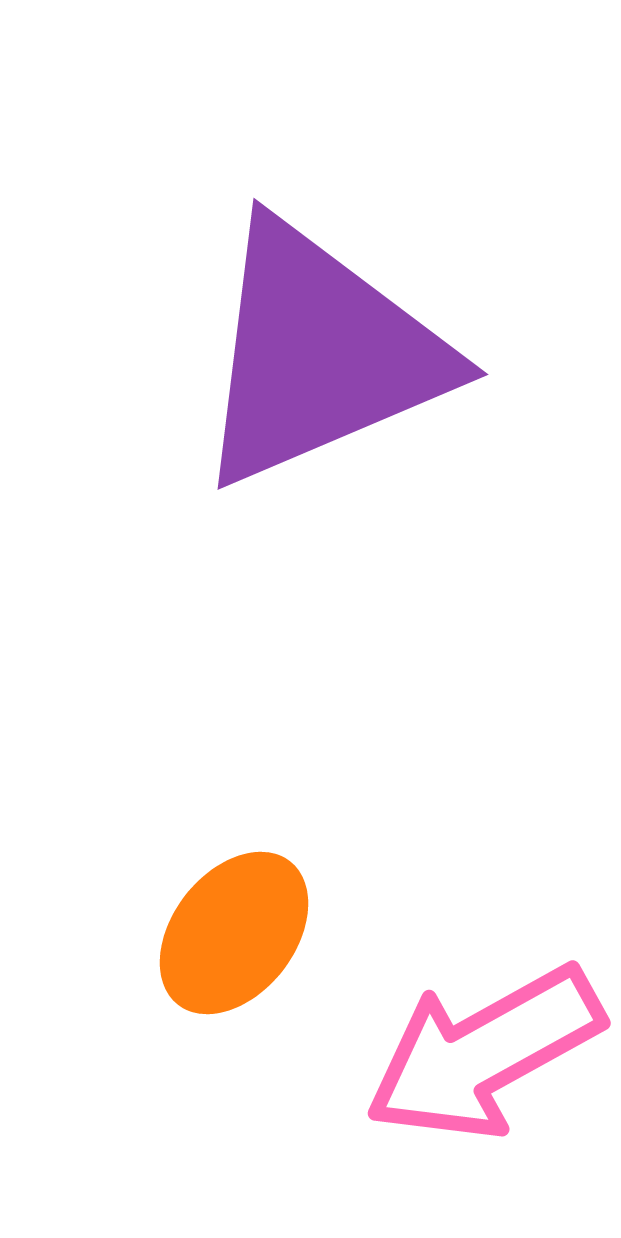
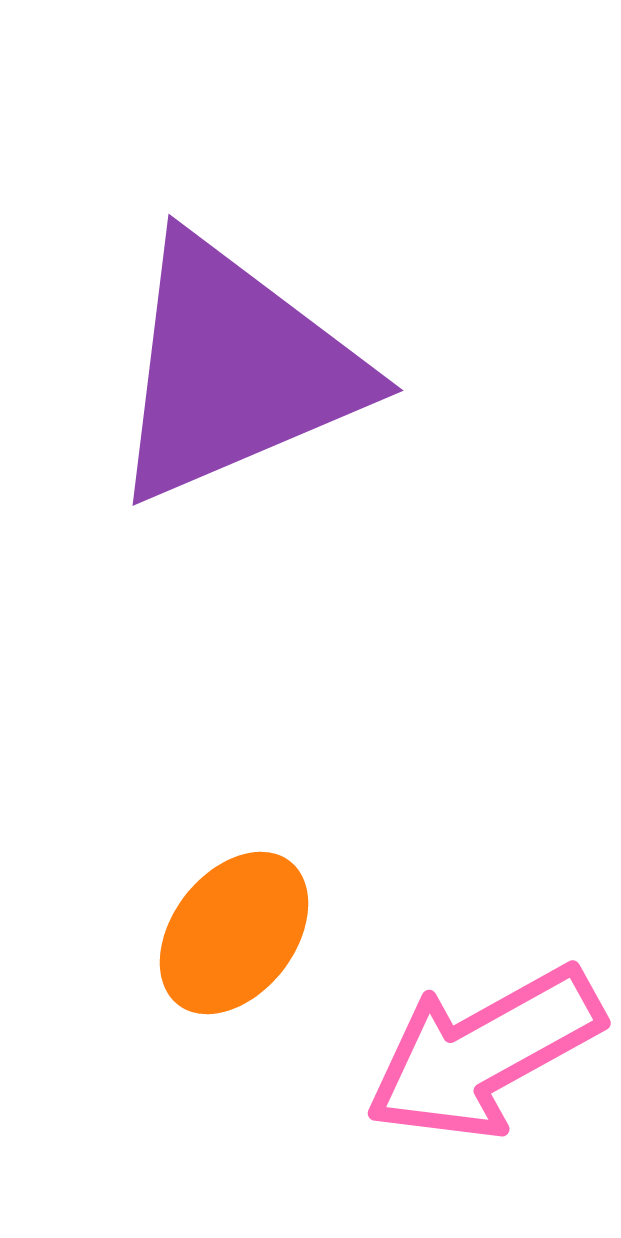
purple triangle: moved 85 px left, 16 px down
